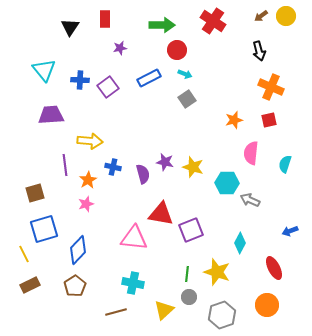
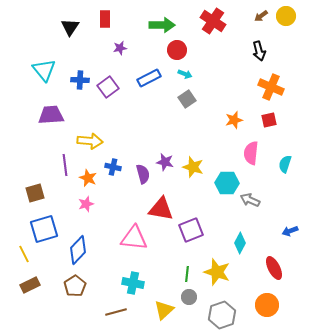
orange star at (88, 180): moved 2 px up; rotated 18 degrees counterclockwise
red triangle at (161, 214): moved 5 px up
